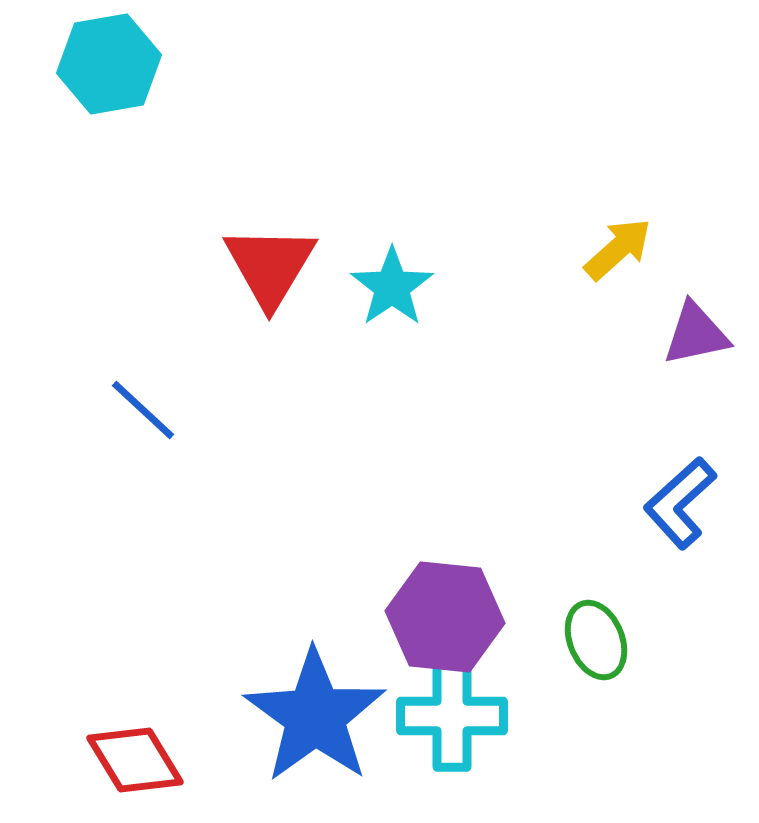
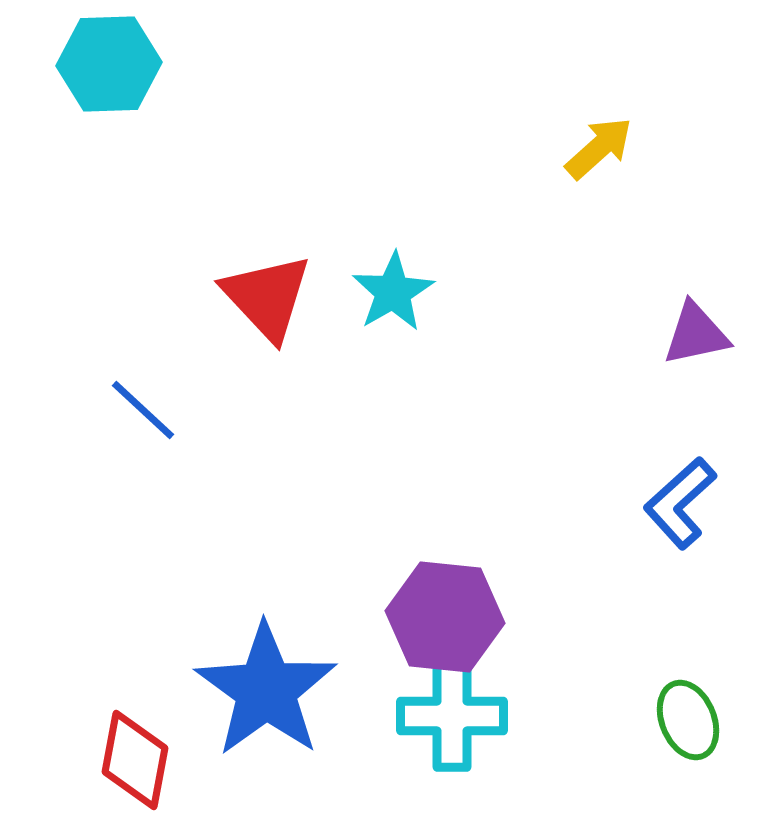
cyan hexagon: rotated 8 degrees clockwise
yellow arrow: moved 19 px left, 101 px up
red triangle: moved 3 px left, 31 px down; rotated 14 degrees counterclockwise
cyan star: moved 1 px right, 5 px down; rotated 4 degrees clockwise
green ellipse: moved 92 px right, 80 px down
blue star: moved 49 px left, 26 px up
red diamond: rotated 42 degrees clockwise
